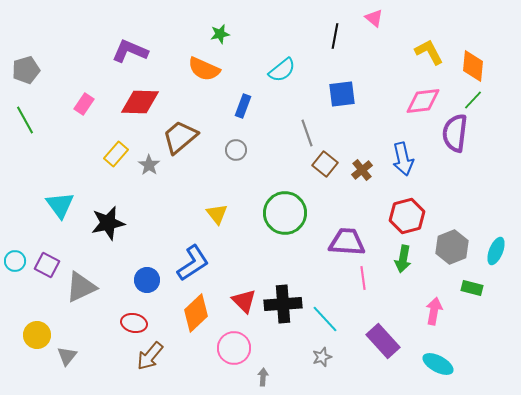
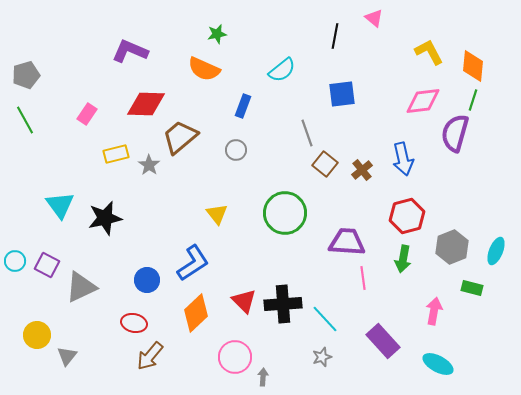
green star at (220, 34): moved 3 px left
gray pentagon at (26, 70): moved 5 px down
green line at (473, 100): rotated 25 degrees counterclockwise
red diamond at (140, 102): moved 6 px right, 2 px down
pink rectangle at (84, 104): moved 3 px right, 10 px down
purple semicircle at (455, 133): rotated 9 degrees clockwise
yellow rectangle at (116, 154): rotated 35 degrees clockwise
black star at (108, 223): moved 3 px left, 5 px up
pink circle at (234, 348): moved 1 px right, 9 px down
